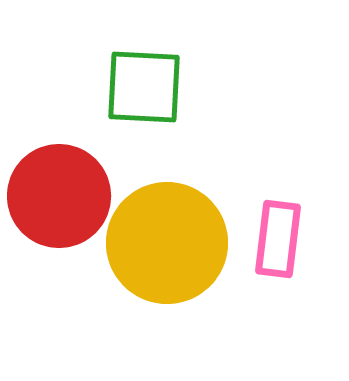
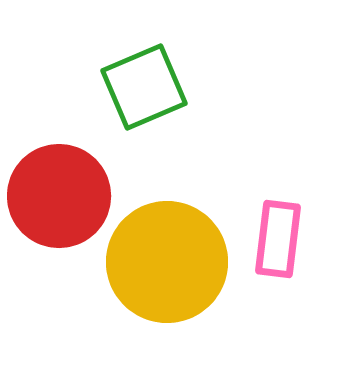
green square: rotated 26 degrees counterclockwise
yellow circle: moved 19 px down
